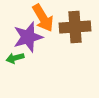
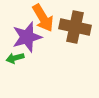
brown cross: rotated 16 degrees clockwise
purple star: moved 1 px left
